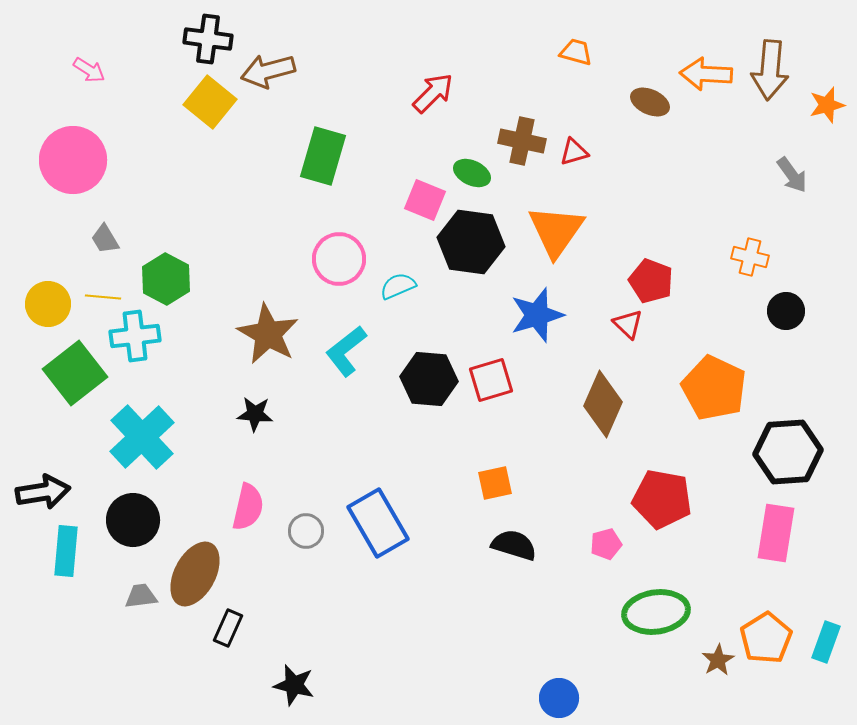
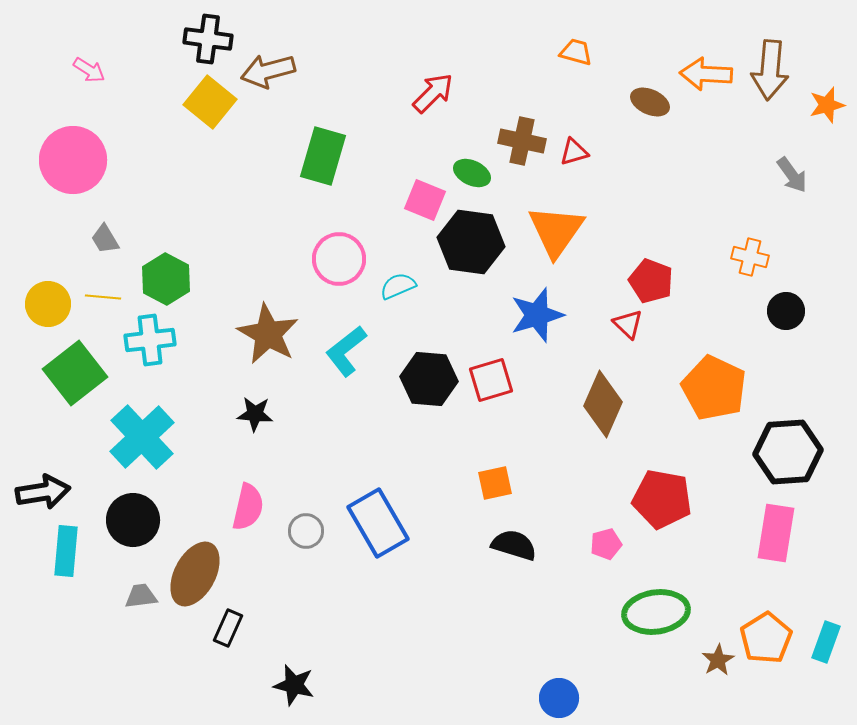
cyan cross at (135, 336): moved 15 px right, 4 px down
